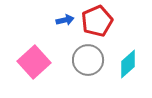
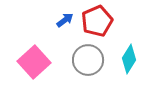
blue arrow: rotated 24 degrees counterclockwise
cyan diamond: moved 1 px right, 5 px up; rotated 16 degrees counterclockwise
